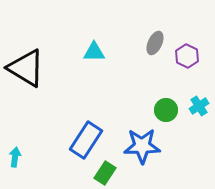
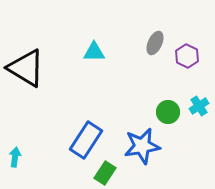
green circle: moved 2 px right, 2 px down
blue star: rotated 9 degrees counterclockwise
